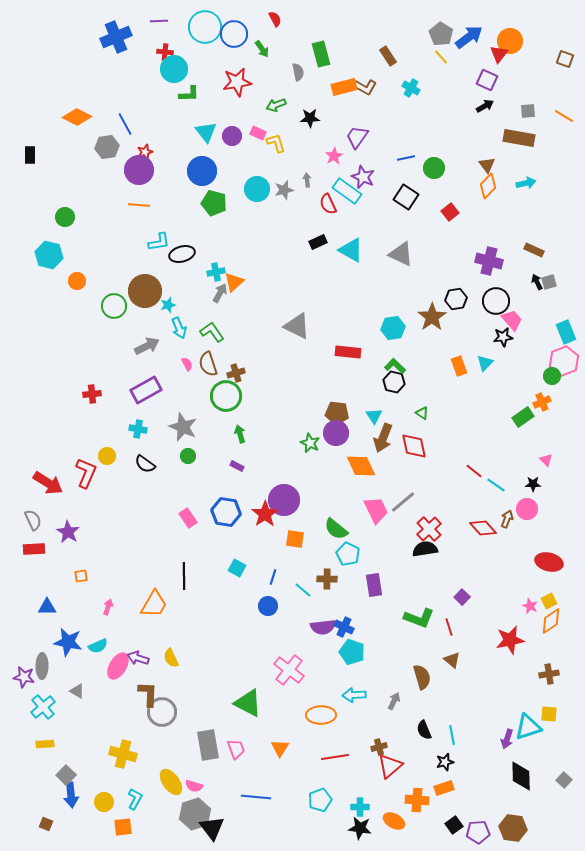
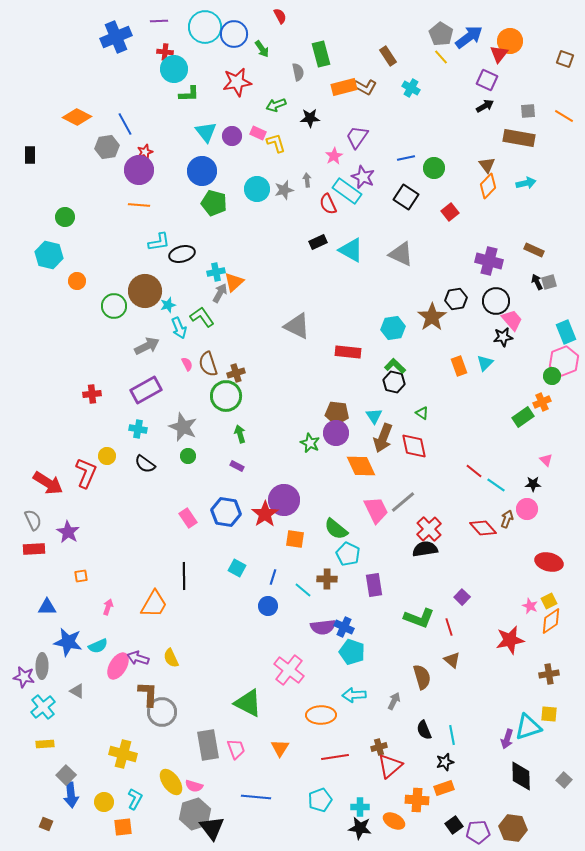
red semicircle at (275, 19): moved 5 px right, 3 px up
green L-shape at (212, 332): moved 10 px left, 15 px up
